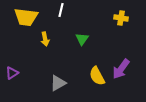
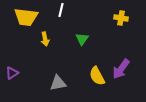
gray triangle: rotated 18 degrees clockwise
